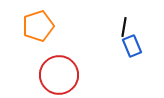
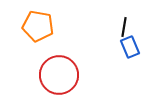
orange pentagon: rotated 28 degrees clockwise
blue rectangle: moved 2 px left, 1 px down
